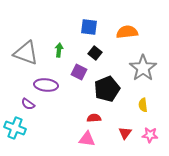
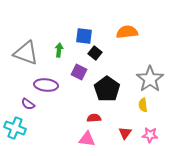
blue square: moved 5 px left, 9 px down
gray star: moved 7 px right, 11 px down
black pentagon: rotated 15 degrees counterclockwise
